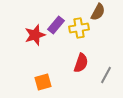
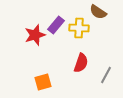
brown semicircle: rotated 96 degrees clockwise
yellow cross: rotated 12 degrees clockwise
